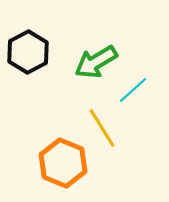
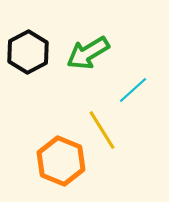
green arrow: moved 8 px left, 9 px up
yellow line: moved 2 px down
orange hexagon: moved 2 px left, 2 px up
